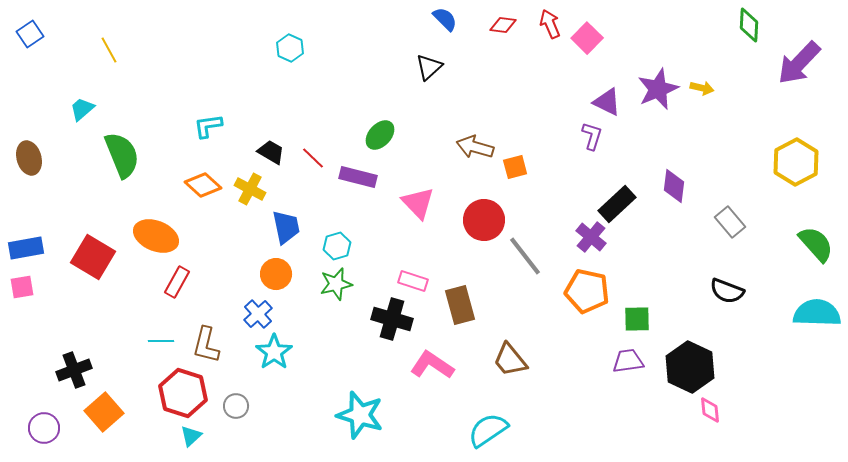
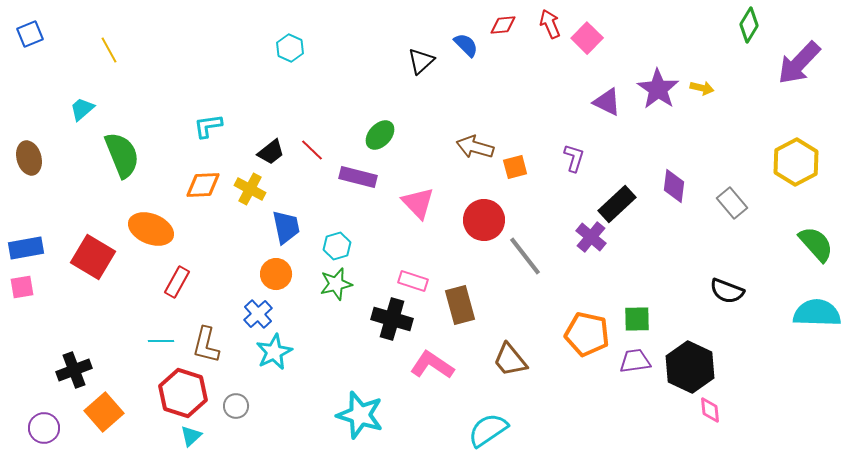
blue semicircle at (445, 19): moved 21 px right, 26 px down
red diamond at (503, 25): rotated 12 degrees counterclockwise
green diamond at (749, 25): rotated 28 degrees clockwise
blue square at (30, 34): rotated 12 degrees clockwise
black triangle at (429, 67): moved 8 px left, 6 px up
purple star at (658, 89): rotated 15 degrees counterclockwise
purple L-shape at (592, 136): moved 18 px left, 22 px down
black trapezoid at (271, 152): rotated 112 degrees clockwise
red line at (313, 158): moved 1 px left, 8 px up
orange diamond at (203, 185): rotated 45 degrees counterclockwise
gray rectangle at (730, 222): moved 2 px right, 19 px up
orange ellipse at (156, 236): moved 5 px left, 7 px up
orange pentagon at (587, 291): moved 43 px down
cyan star at (274, 352): rotated 9 degrees clockwise
purple trapezoid at (628, 361): moved 7 px right
